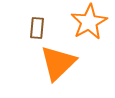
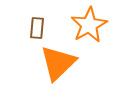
orange star: moved 3 px down
